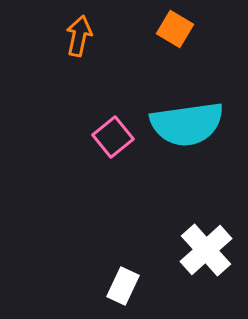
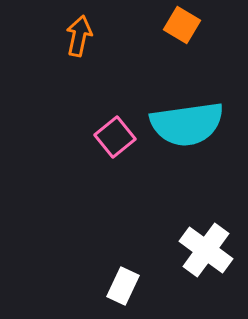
orange square: moved 7 px right, 4 px up
pink square: moved 2 px right
white cross: rotated 12 degrees counterclockwise
